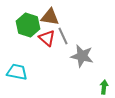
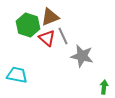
brown triangle: rotated 30 degrees counterclockwise
cyan trapezoid: moved 3 px down
